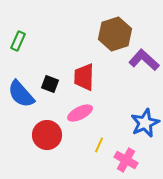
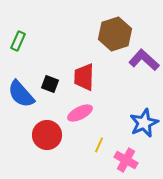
blue star: moved 1 px left
